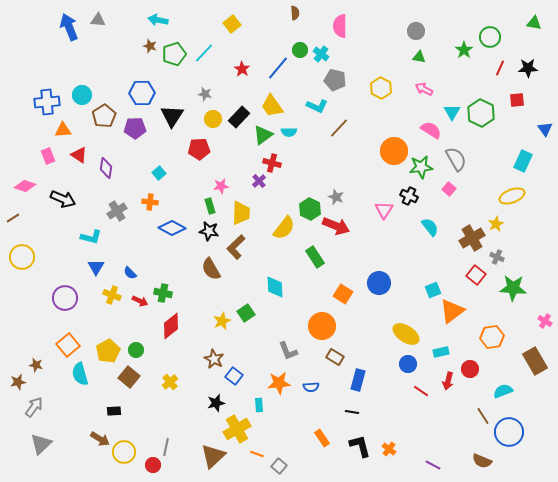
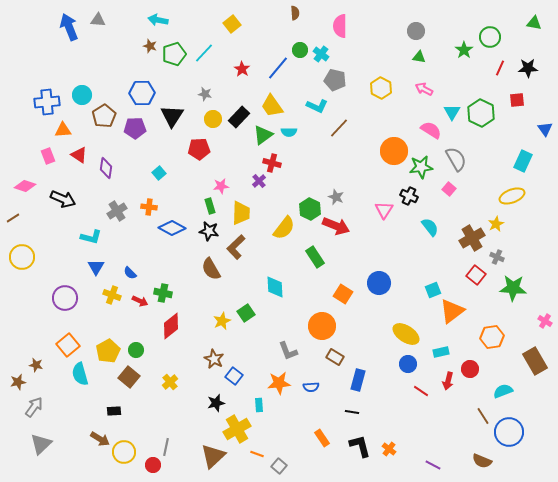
orange cross at (150, 202): moved 1 px left, 5 px down
